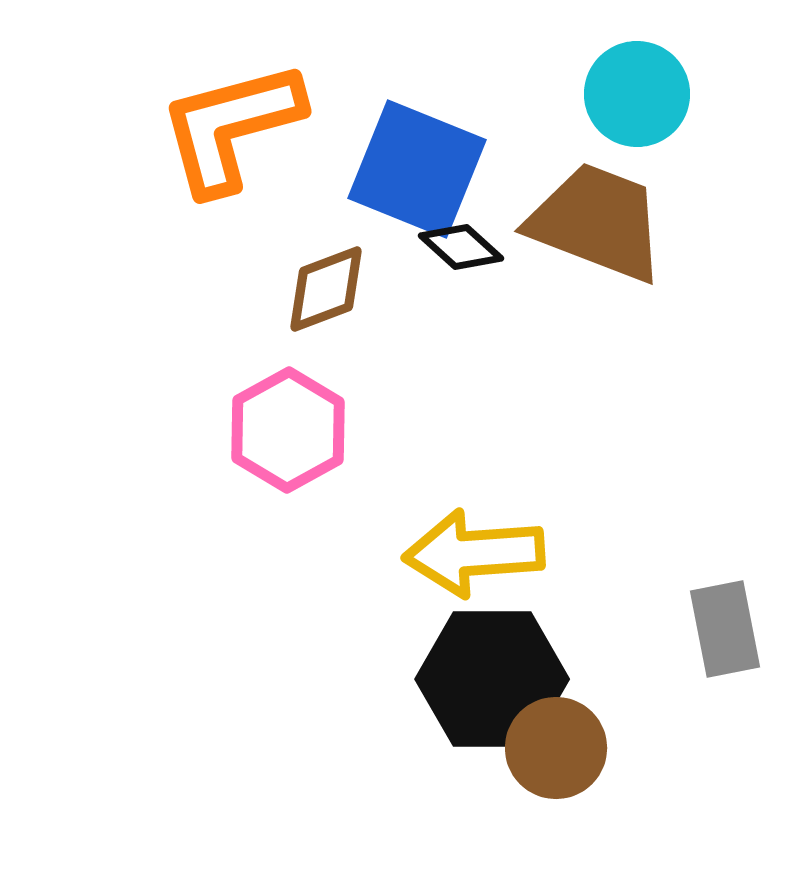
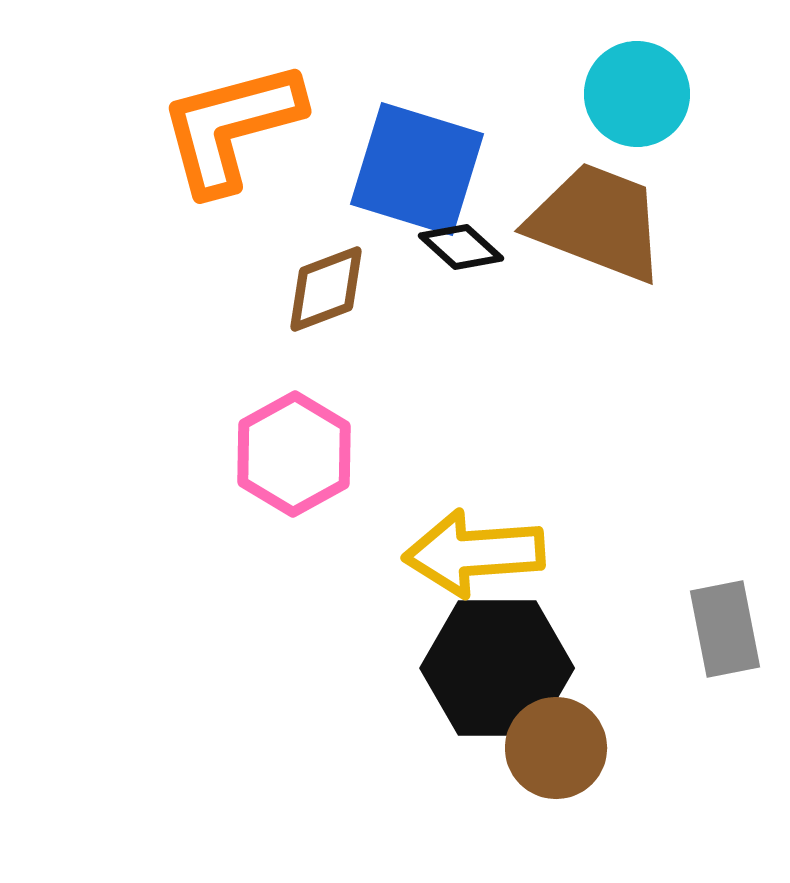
blue square: rotated 5 degrees counterclockwise
pink hexagon: moved 6 px right, 24 px down
black hexagon: moved 5 px right, 11 px up
